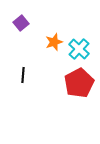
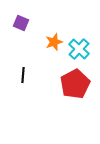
purple square: rotated 28 degrees counterclockwise
red pentagon: moved 4 px left, 1 px down
